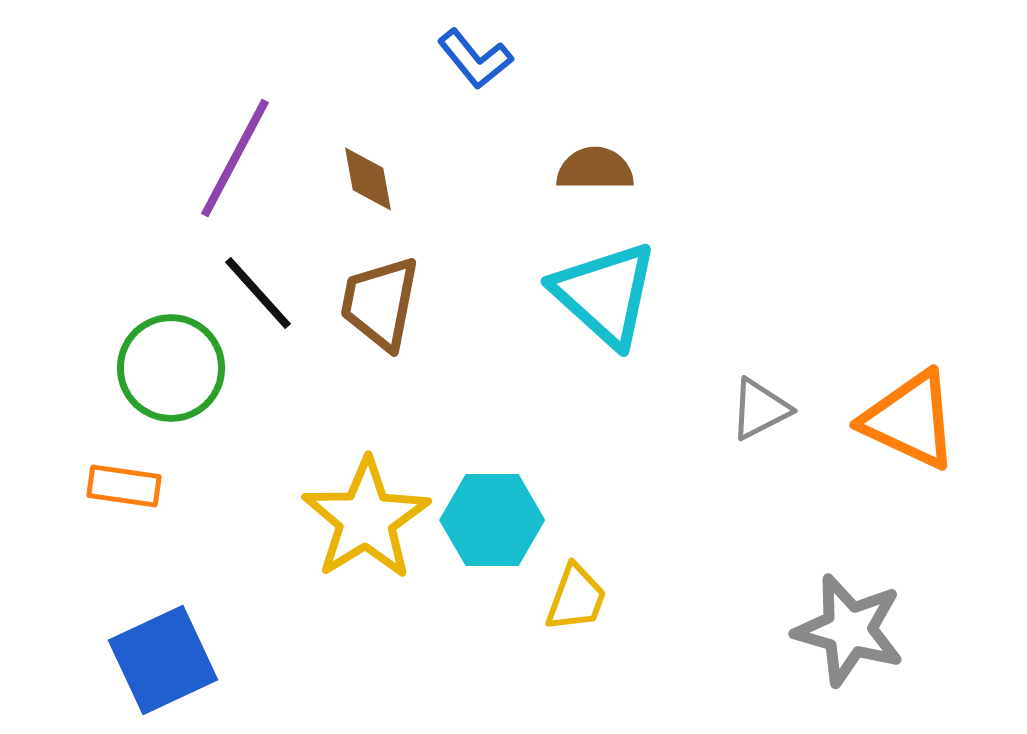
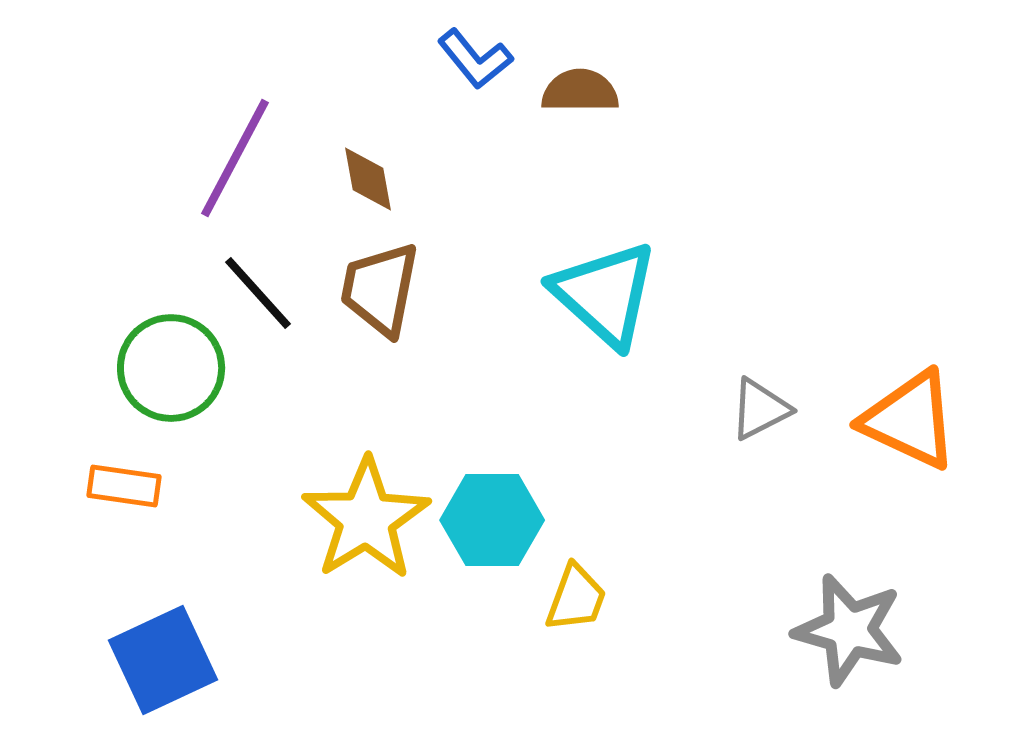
brown semicircle: moved 15 px left, 78 px up
brown trapezoid: moved 14 px up
